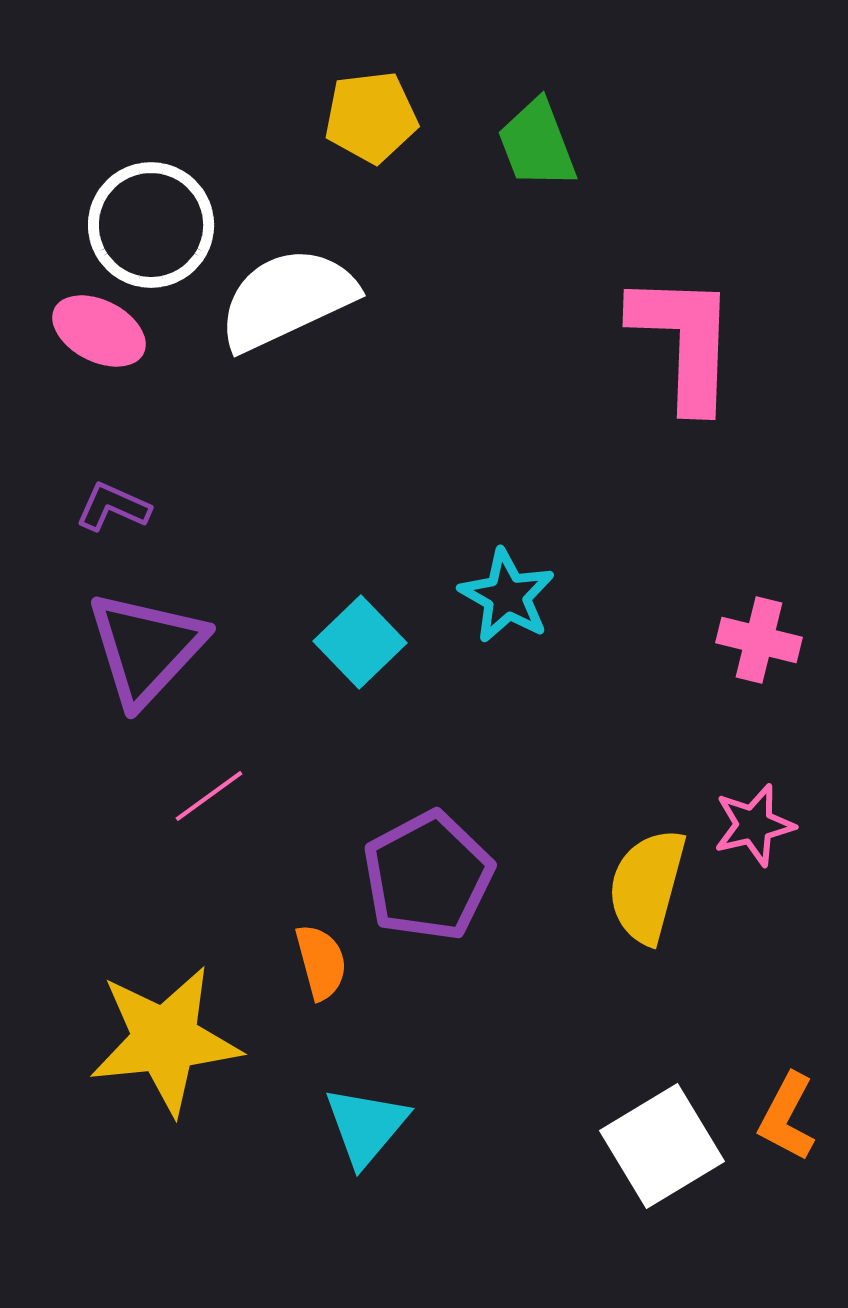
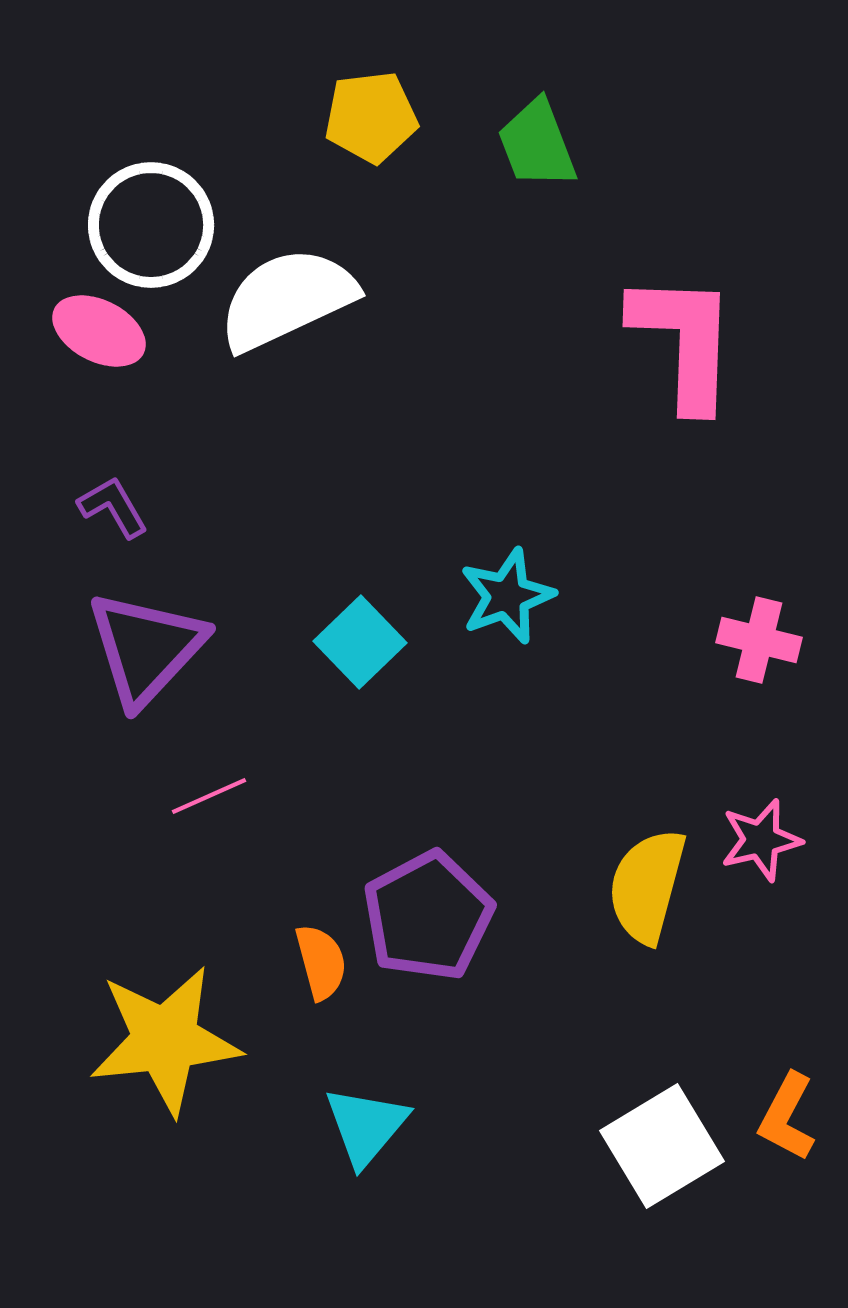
purple L-shape: rotated 36 degrees clockwise
cyan star: rotated 22 degrees clockwise
pink line: rotated 12 degrees clockwise
pink star: moved 7 px right, 15 px down
purple pentagon: moved 40 px down
